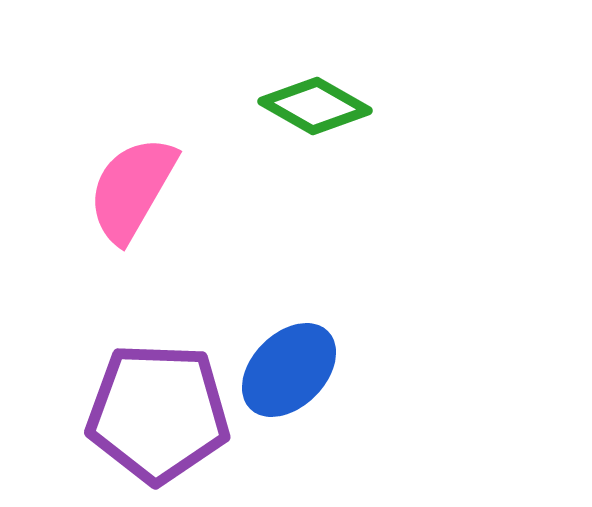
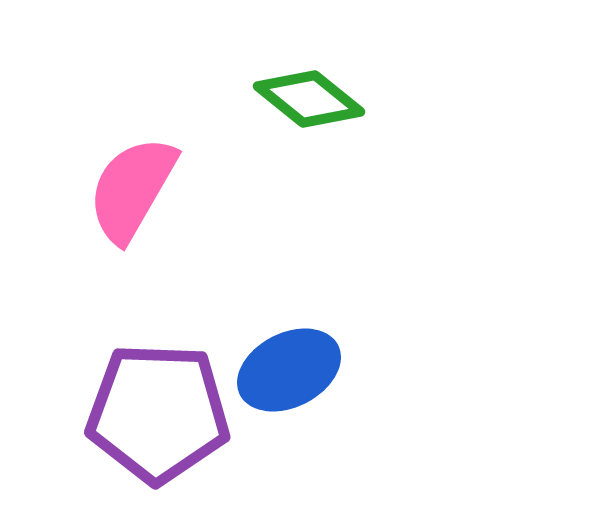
green diamond: moved 6 px left, 7 px up; rotated 9 degrees clockwise
blue ellipse: rotated 18 degrees clockwise
